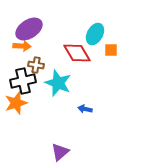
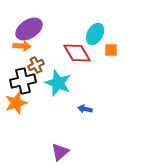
brown cross: rotated 35 degrees counterclockwise
